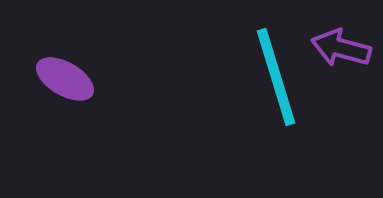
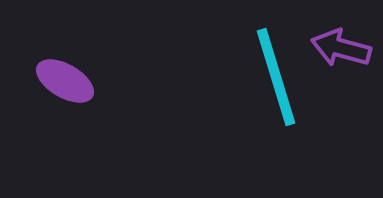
purple ellipse: moved 2 px down
